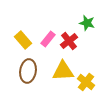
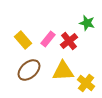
brown ellipse: moved 1 px right, 1 px up; rotated 40 degrees clockwise
yellow cross: moved 1 px down
